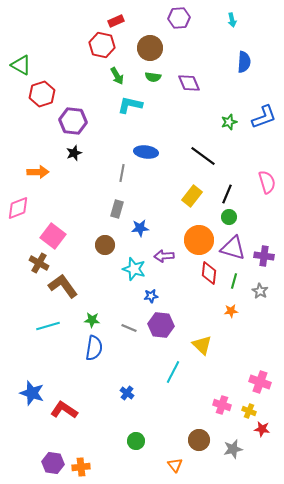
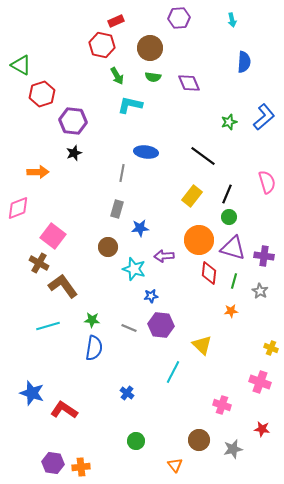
blue L-shape at (264, 117): rotated 20 degrees counterclockwise
brown circle at (105, 245): moved 3 px right, 2 px down
yellow cross at (249, 411): moved 22 px right, 63 px up
